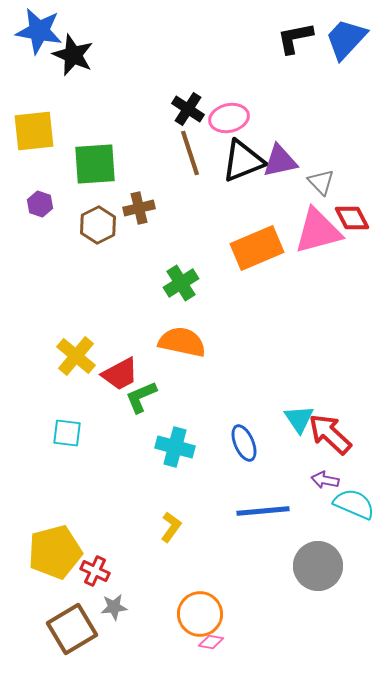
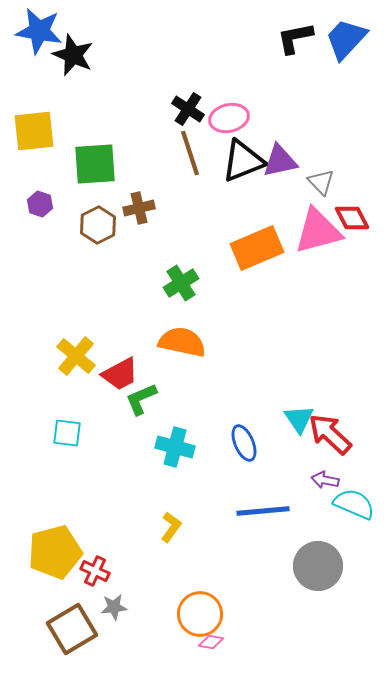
green L-shape: moved 2 px down
